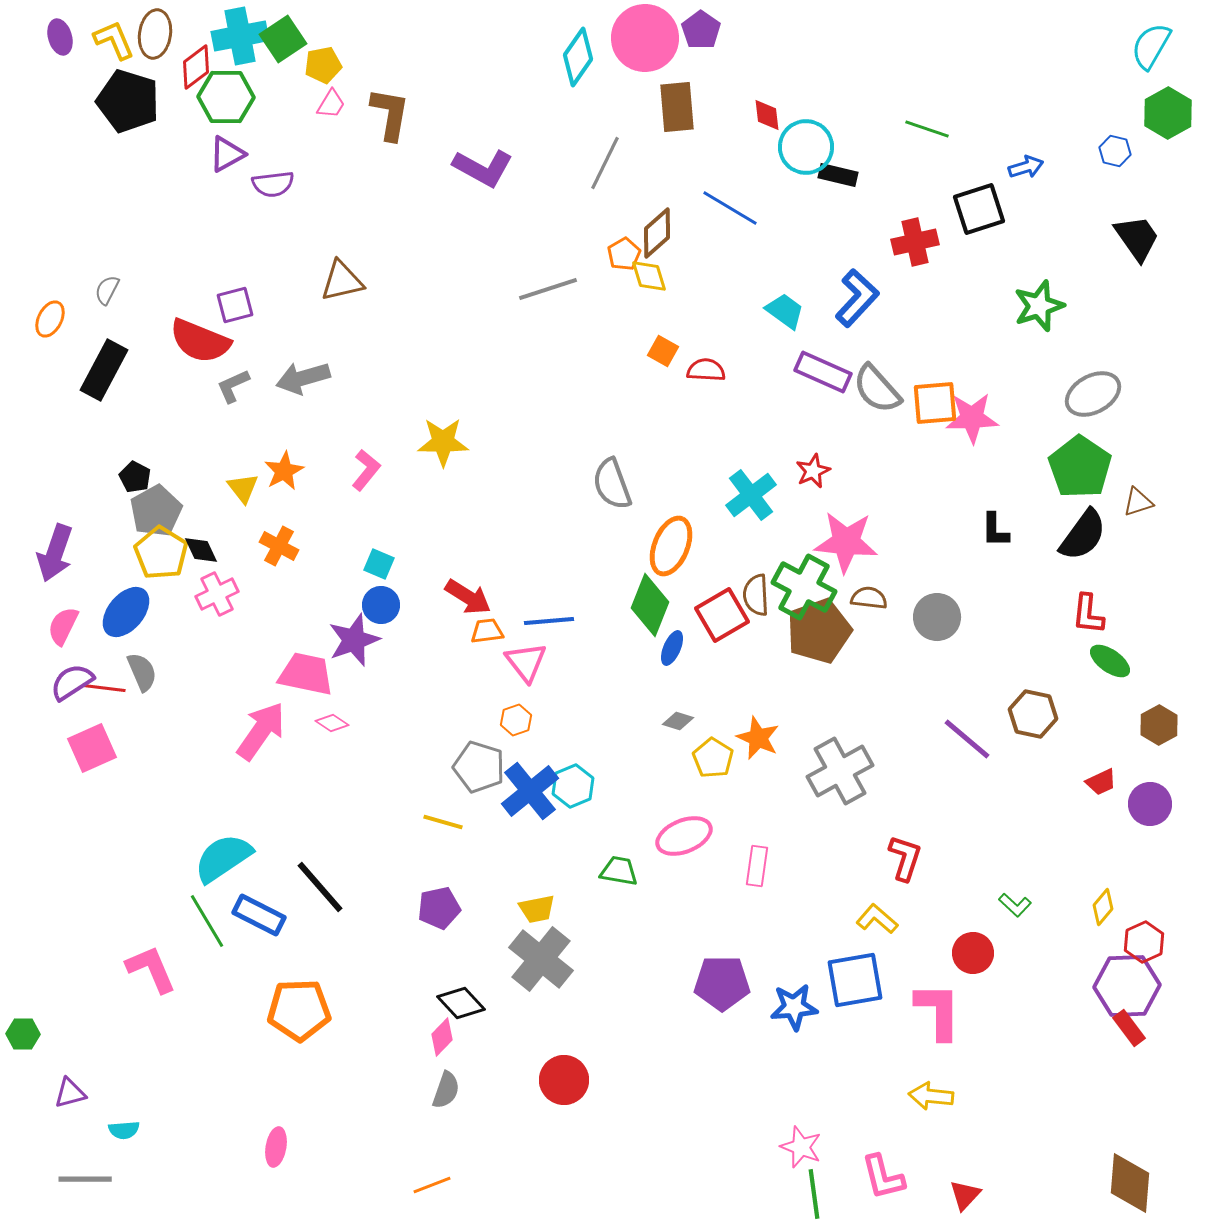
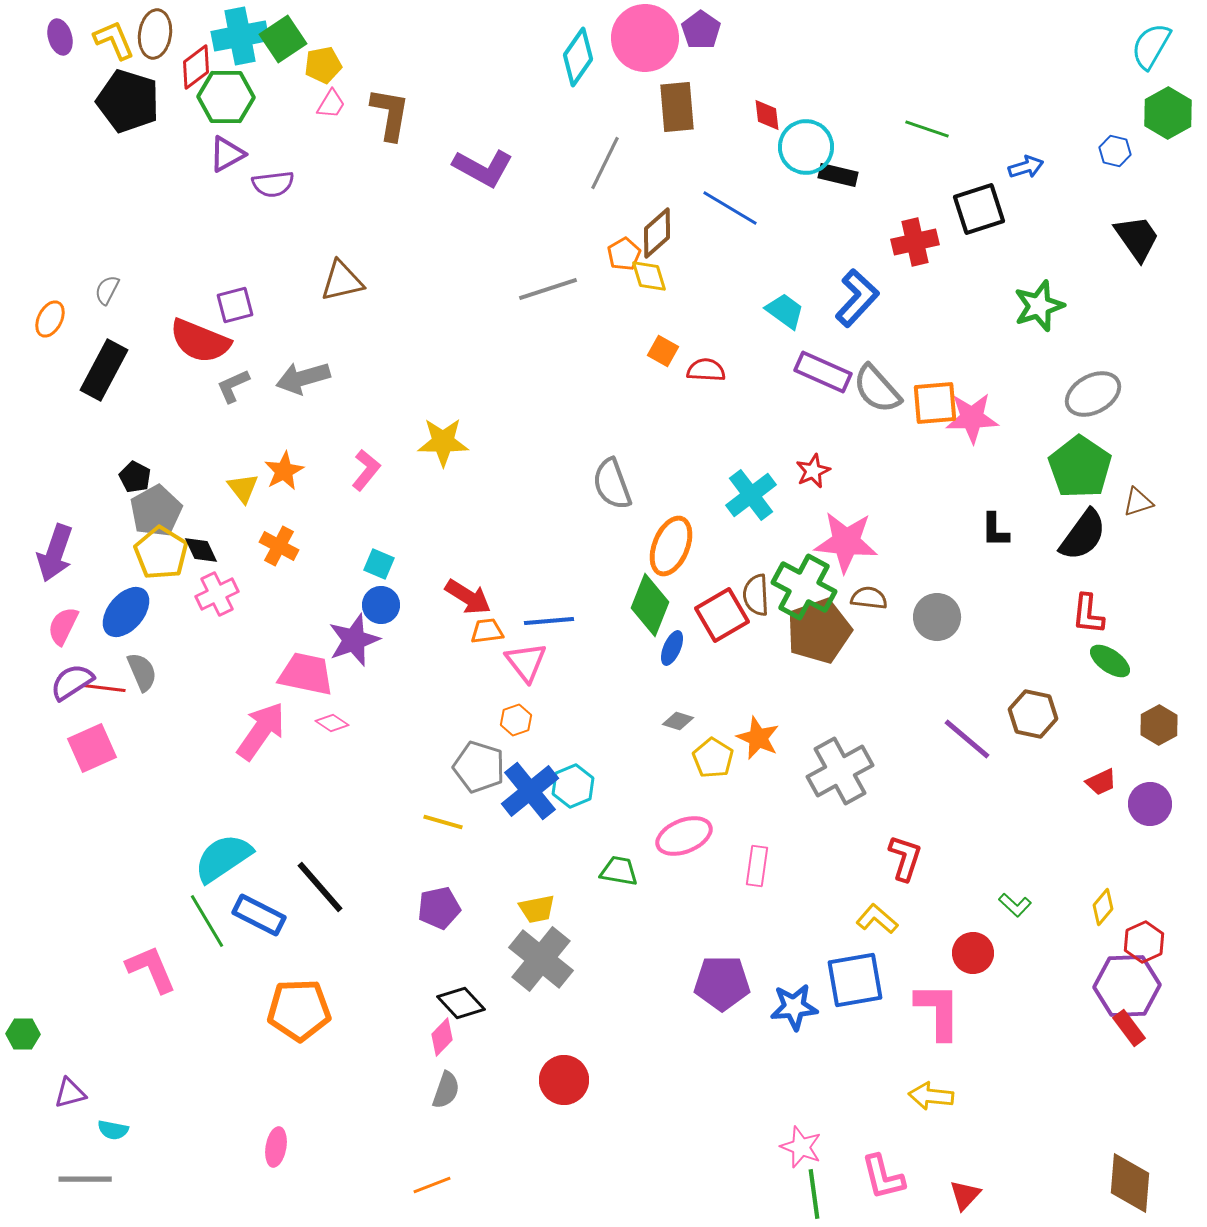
cyan semicircle at (124, 1130): moved 11 px left; rotated 16 degrees clockwise
